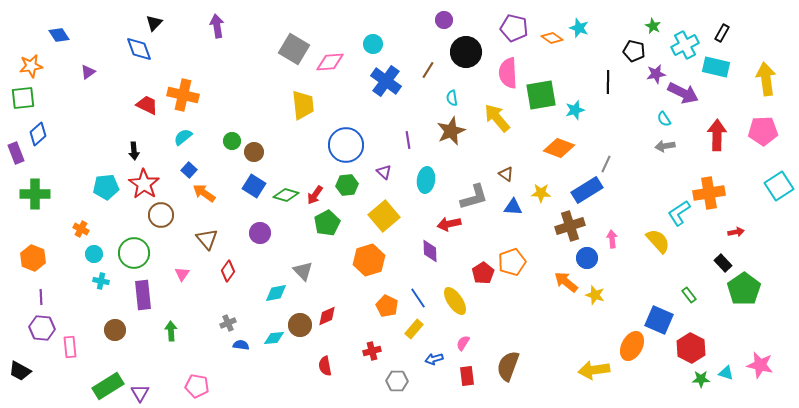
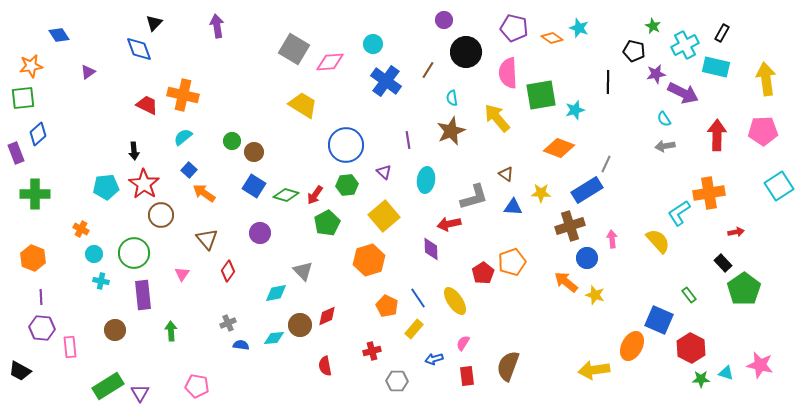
yellow trapezoid at (303, 105): rotated 52 degrees counterclockwise
purple diamond at (430, 251): moved 1 px right, 2 px up
